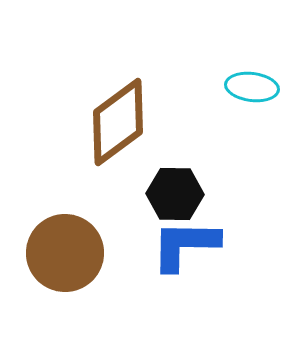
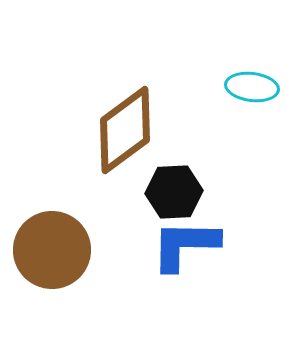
brown diamond: moved 7 px right, 8 px down
black hexagon: moved 1 px left, 2 px up; rotated 4 degrees counterclockwise
brown circle: moved 13 px left, 3 px up
